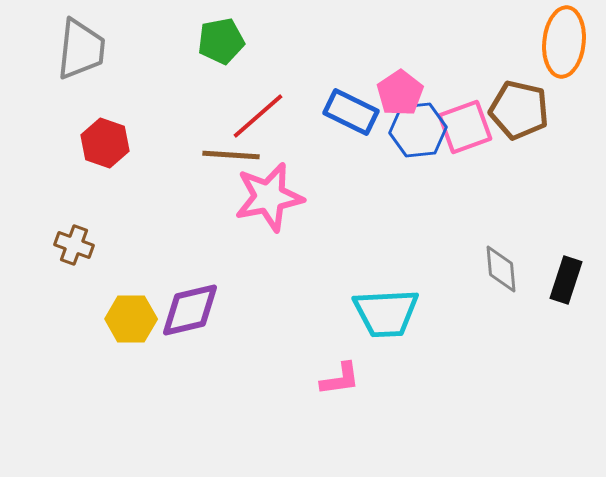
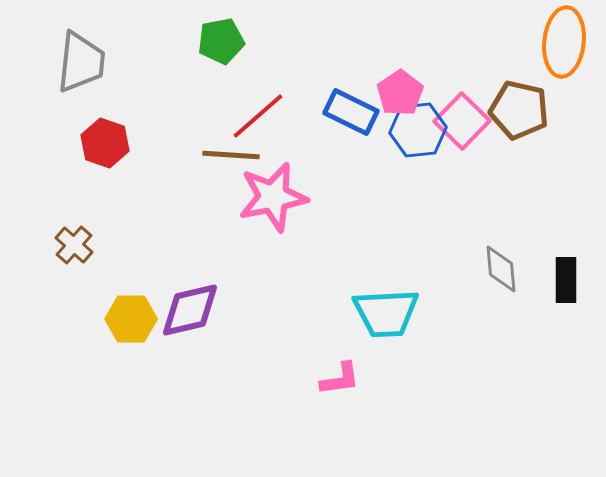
gray trapezoid: moved 13 px down
pink square: moved 3 px left, 6 px up; rotated 26 degrees counterclockwise
pink star: moved 4 px right
brown cross: rotated 21 degrees clockwise
black rectangle: rotated 18 degrees counterclockwise
